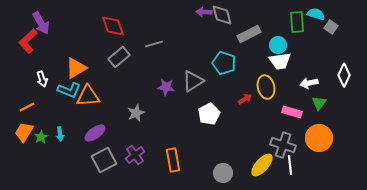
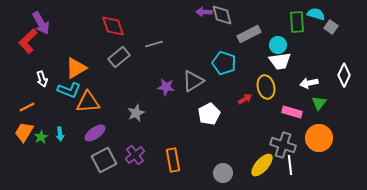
orange triangle at (88, 96): moved 6 px down
